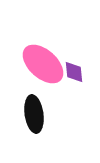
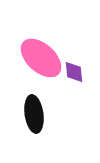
pink ellipse: moved 2 px left, 6 px up
